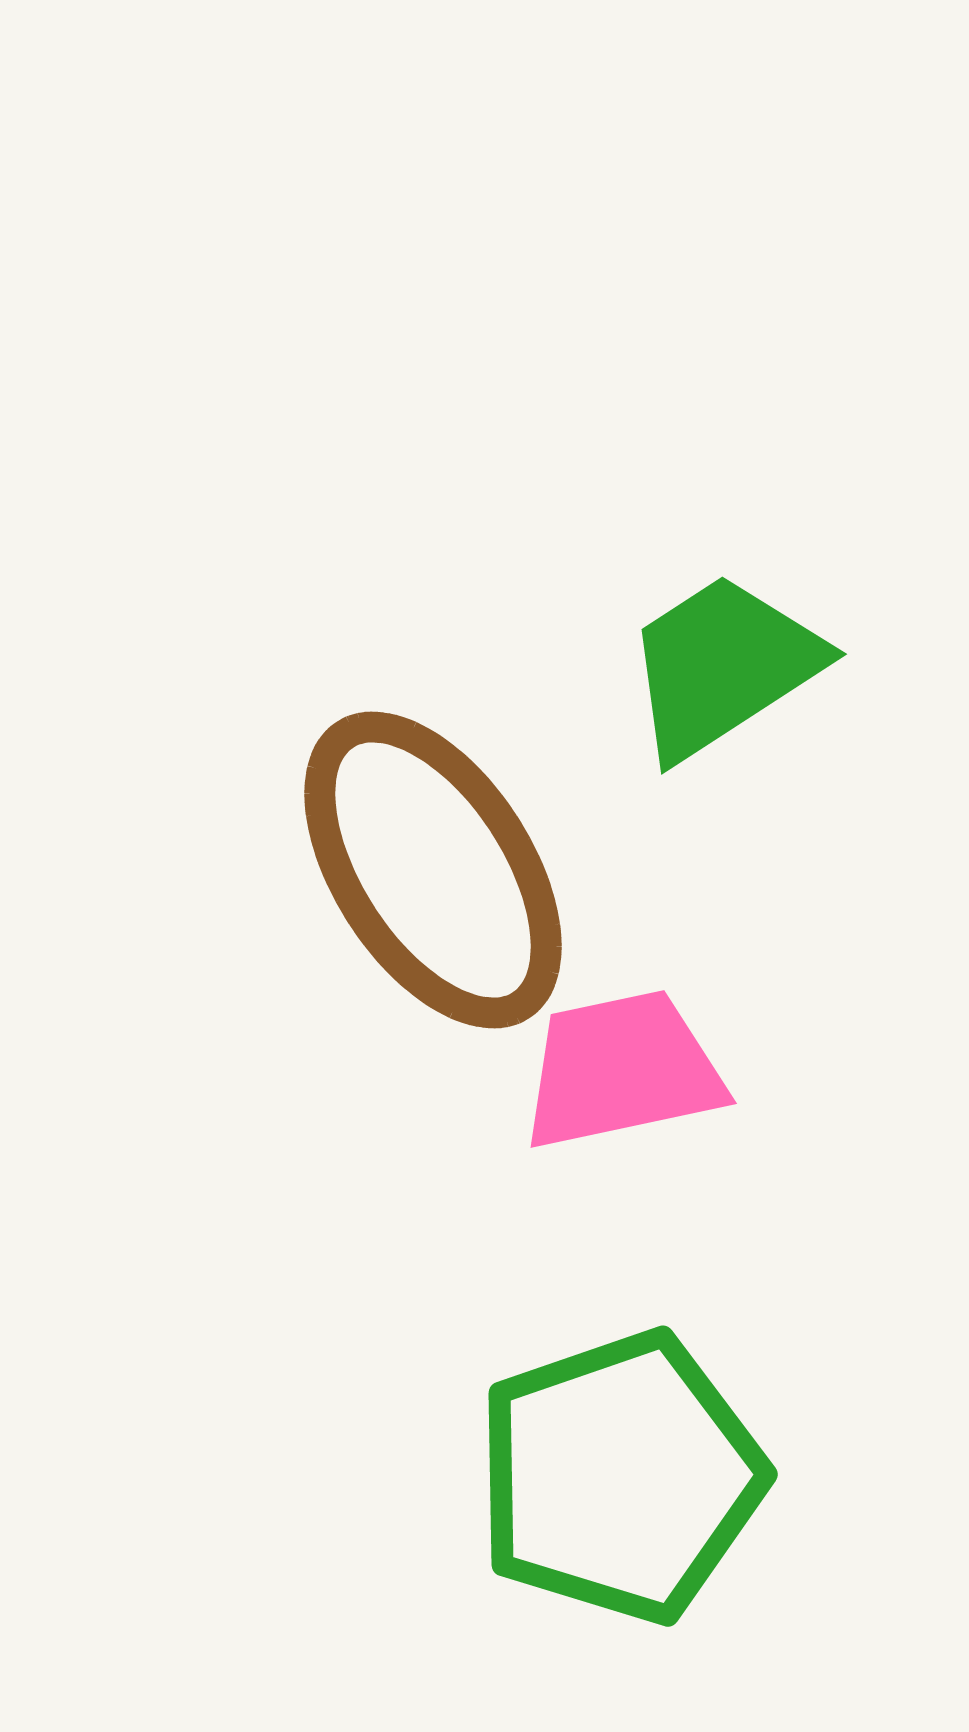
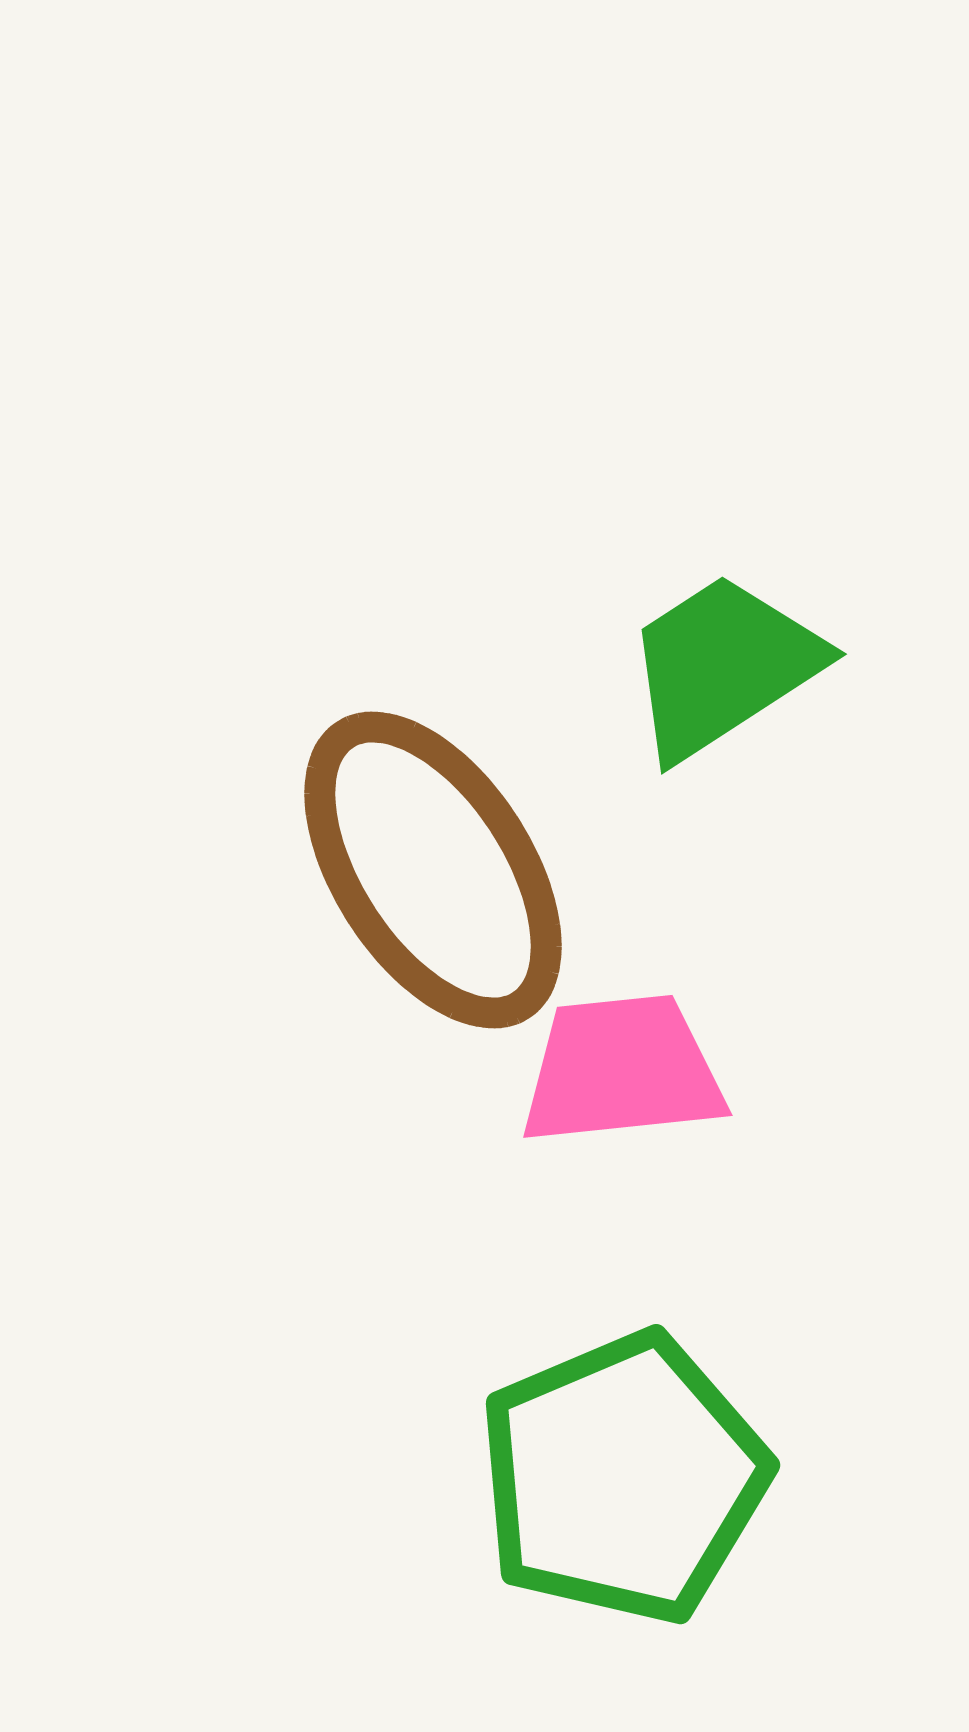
pink trapezoid: rotated 6 degrees clockwise
green pentagon: moved 3 px right, 1 px down; rotated 4 degrees counterclockwise
